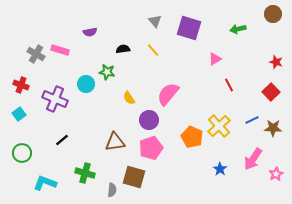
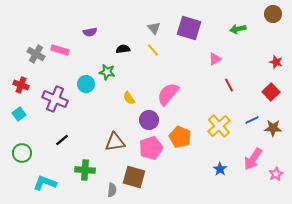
gray triangle: moved 1 px left, 7 px down
orange pentagon: moved 12 px left
green cross: moved 3 px up; rotated 12 degrees counterclockwise
